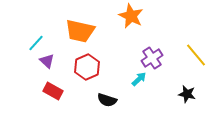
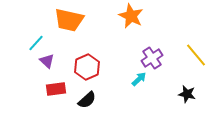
orange trapezoid: moved 11 px left, 11 px up
red rectangle: moved 3 px right, 2 px up; rotated 36 degrees counterclockwise
black semicircle: moved 20 px left; rotated 60 degrees counterclockwise
